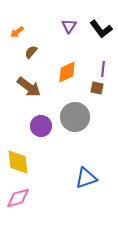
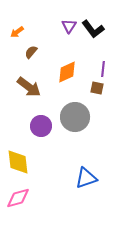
black L-shape: moved 8 px left
